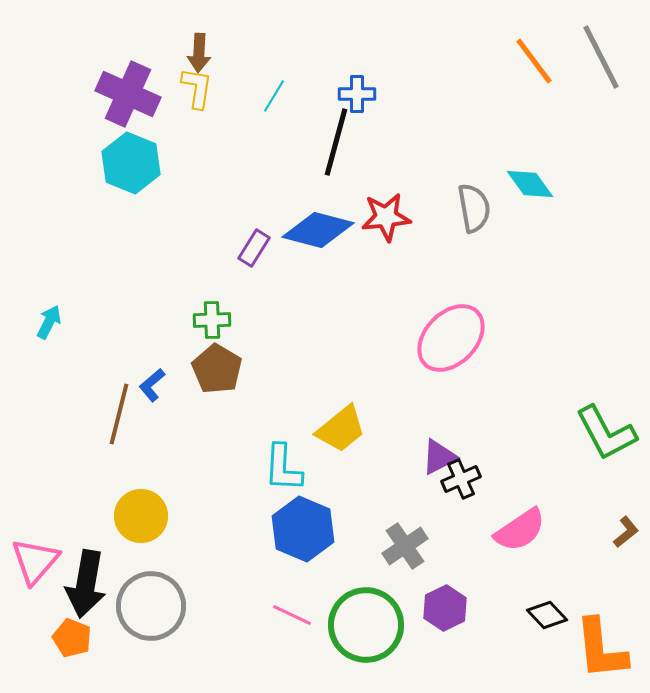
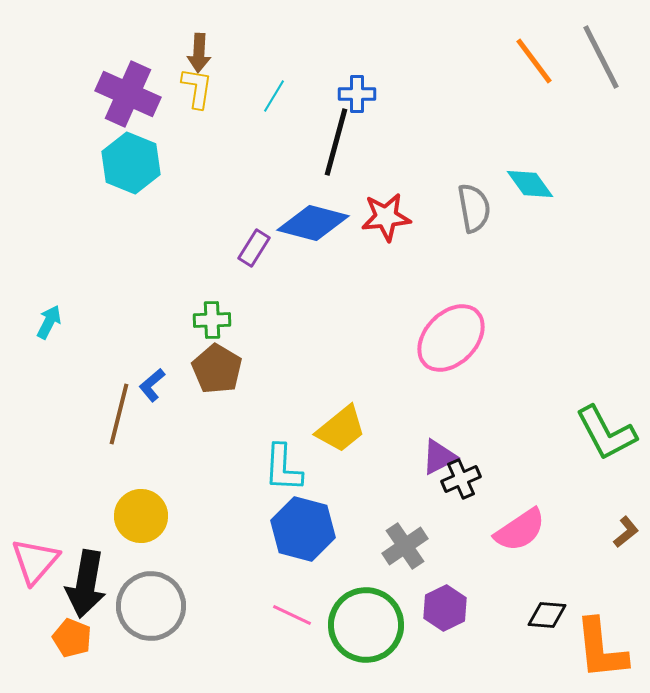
blue diamond: moved 5 px left, 7 px up
blue hexagon: rotated 8 degrees counterclockwise
black diamond: rotated 42 degrees counterclockwise
